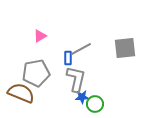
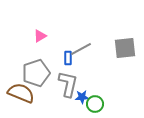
gray pentagon: rotated 8 degrees counterclockwise
gray L-shape: moved 8 px left, 5 px down
